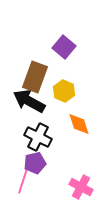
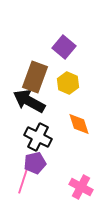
yellow hexagon: moved 4 px right, 8 px up
